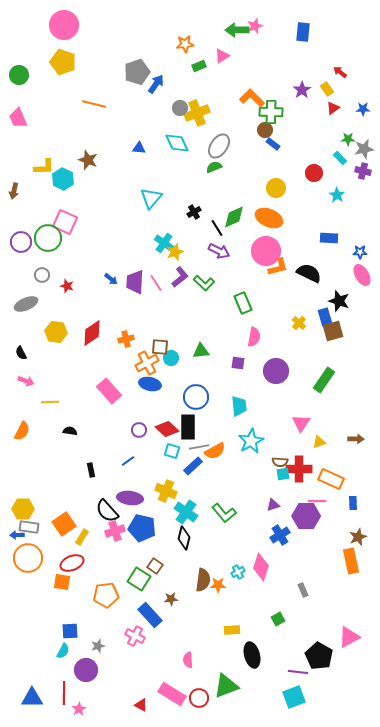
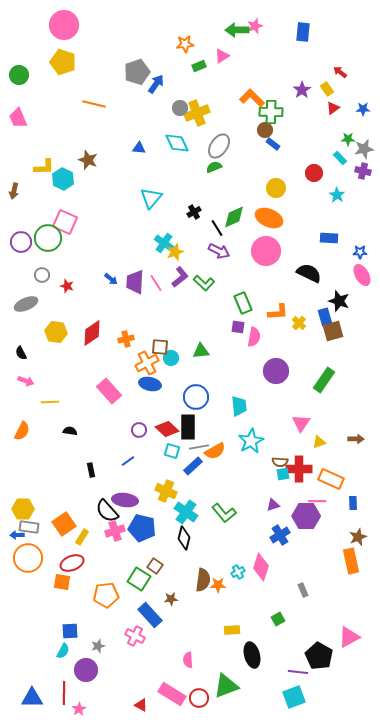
orange L-shape at (278, 267): moved 45 px down; rotated 10 degrees clockwise
purple square at (238, 363): moved 36 px up
purple ellipse at (130, 498): moved 5 px left, 2 px down
